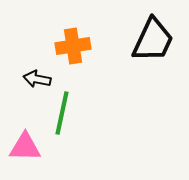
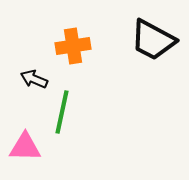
black trapezoid: rotated 93 degrees clockwise
black arrow: moved 3 px left; rotated 12 degrees clockwise
green line: moved 1 px up
